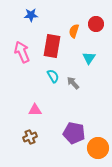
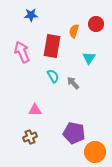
orange circle: moved 3 px left, 4 px down
